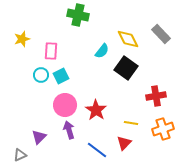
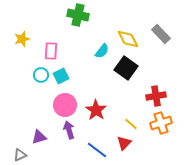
yellow line: moved 1 px down; rotated 32 degrees clockwise
orange cross: moved 2 px left, 6 px up
purple triangle: rotated 28 degrees clockwise
